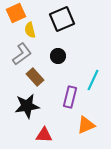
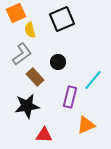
black circle: moved 6 px down
cyan line: rotated 15 degrees clockwise
